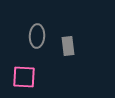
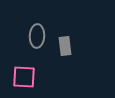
gray rectangle: moved 3 px left
